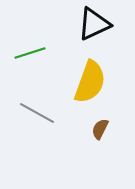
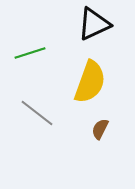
gray line: rotated 9 degrees clockwise
